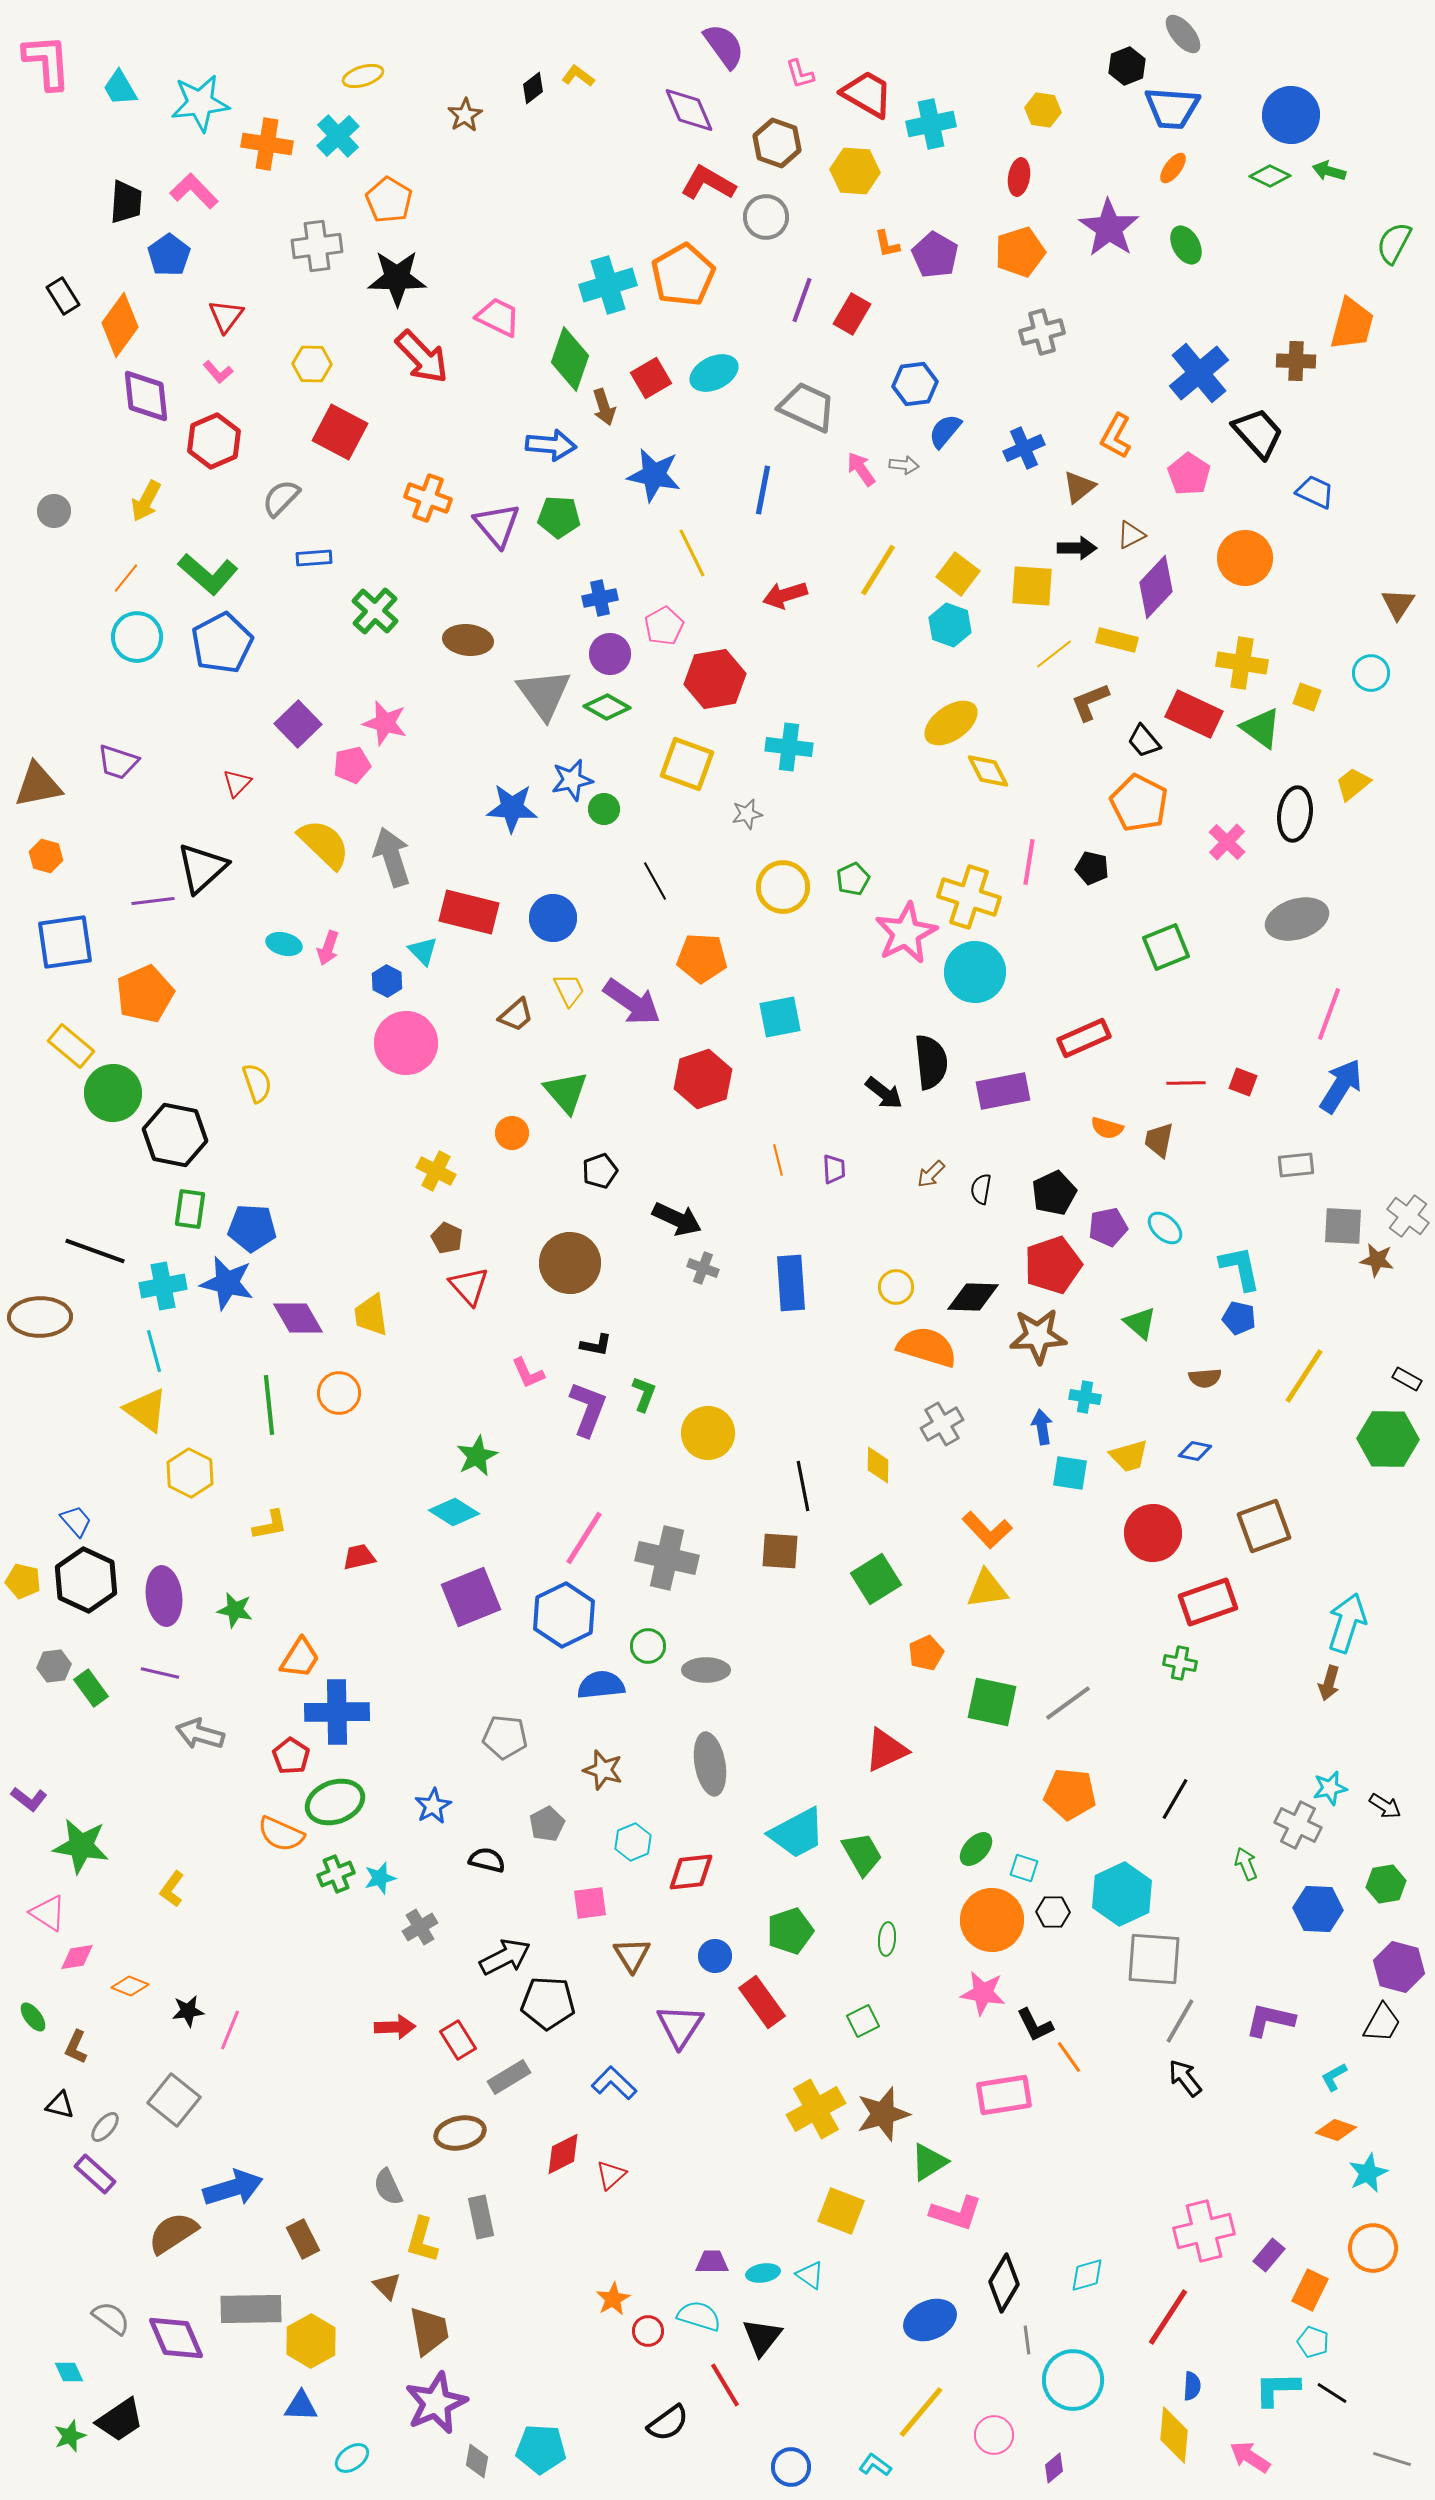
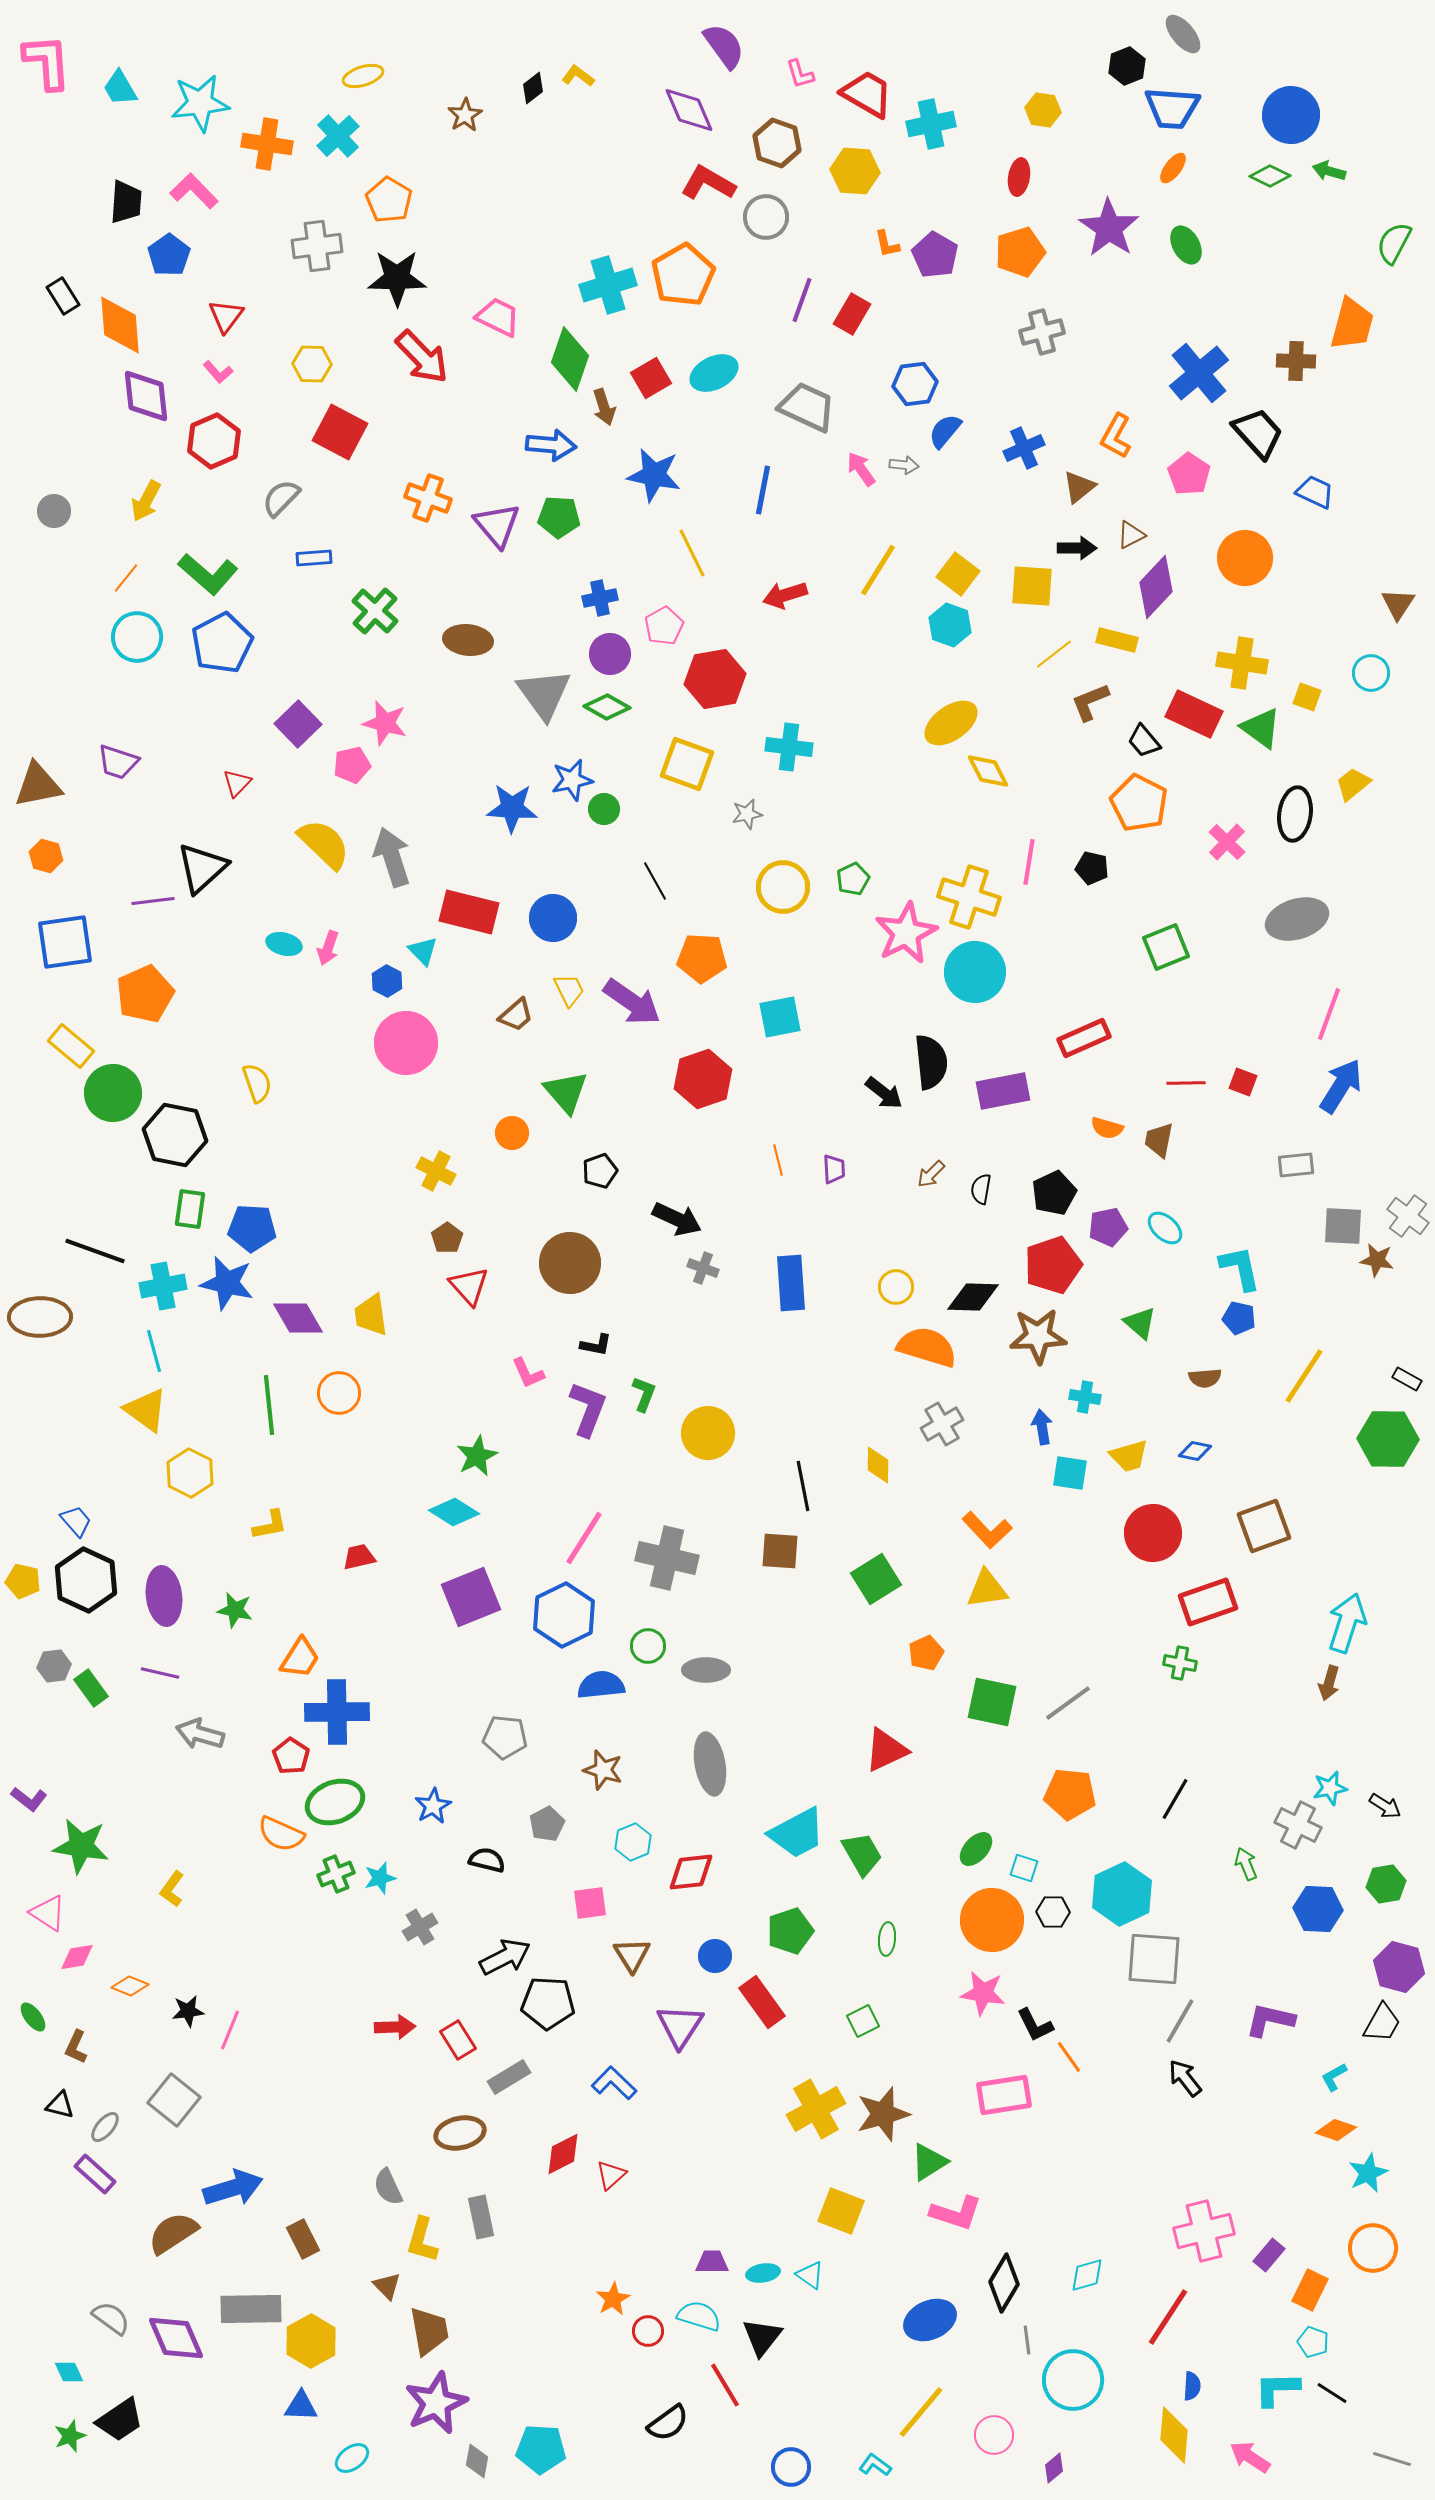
orange diamond at (120, 325): rotated 40 degrees counterclockwise
brown pentagon at (447, 1238): rotated 12 degrees clockwise
